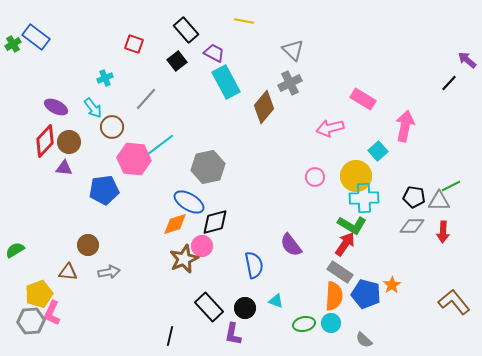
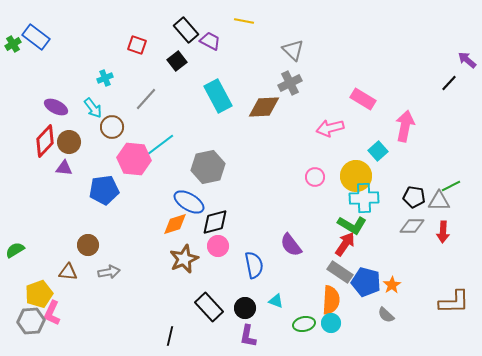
red square at (134, 44): moved 3 px right, 1 px down
purple trapezoid at (214, 53): moved 4 px left, 12 px up
cyan rectangle at (226, 82): moved 8 px left, 14 px down
brown diamond at (264, 107): rotated 48 degrees clockwise
pink circle at (202, 246): moved 16 px right
blue pentagon at (366, 294): moved 12 px up
orange semicircle at (334, 296): moved 3 px left, 4 px down
brown L-shape at (454, 302): rotated 128 degrees clockwise
purple L-shape at (233, 334): moved 15 px right, 2 px down
gray semicircle at (364, 340): moved 22 px right, 25 px up
